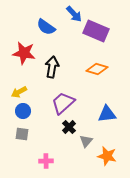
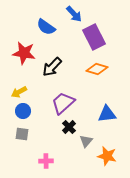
purple rectangle: moved 2 px left, 6 px down; rotated 40 degrees clockwise
black arrow: rotated 145 degrees counterclockwise
